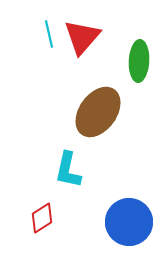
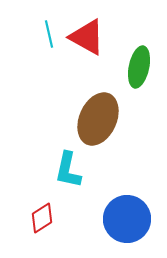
red triangle: moved 5 px right; rotated 42 degrees counterclockwise
green ellipse: moved 6 px down; rotated 9 degrees clockwise
brown ellipse: moved 7 px down; rotated 12 degrees counterclockwise
blue circle: moved 2 px left, 3 px up
